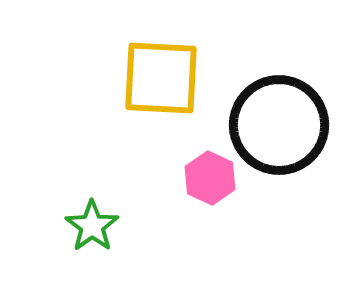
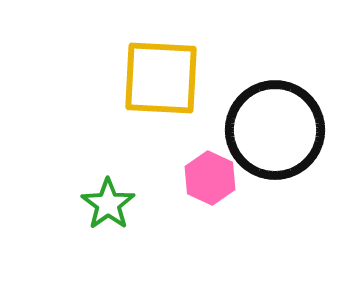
black circle: moved 4 px left, 5 px down
green star: moved 16 px right, 22 px up
